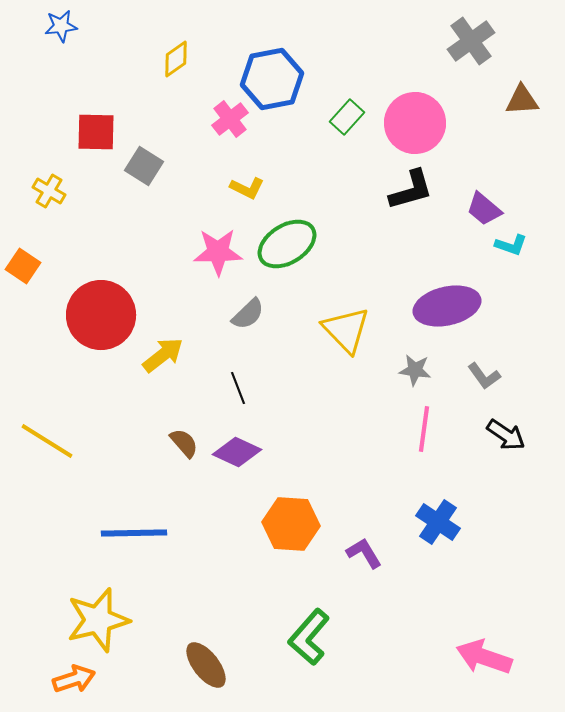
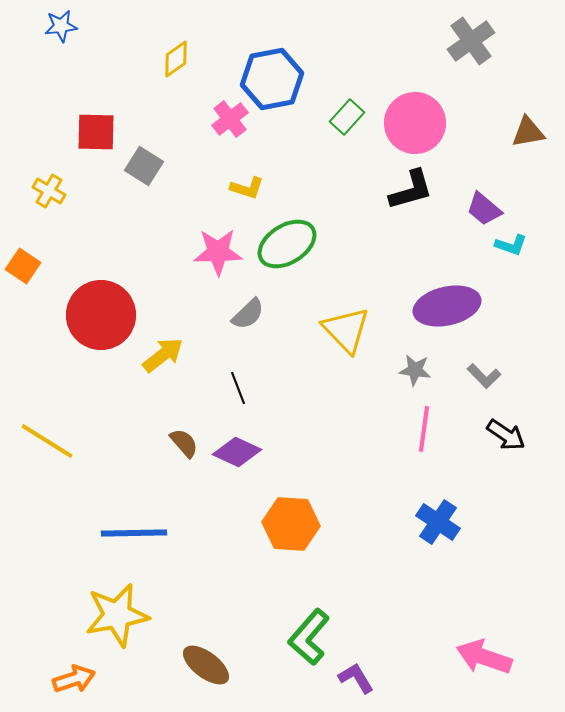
brown triangle: moved 6 px right, 32 px down; rotated 6 degrees counterclockwise
yellow L-shape: rotated 8 degrees counterclockwise
gray L-shape: rotated 8 degrees counterclockwise
purple L-shape: moved 8 px left, 125 px down
yellow star: moved 19 px right, 5 px up; rotated 4 degrees clockwise
brown ellipse: rotated 15 degrees counterclockwise
